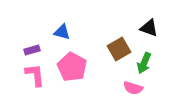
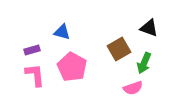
pink semicircle: rotated 36 degrees counterclockwise
